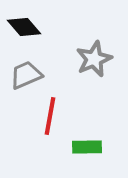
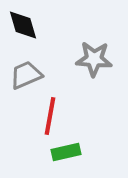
black diamond: moved 1 px left, 2 px up; rotated 24 degrees clockwise
gray star: rotated 27 degrees clockwise
green rectangle: moved 21 px left, 5 px down; rotated 12 degrees counterclockwise
